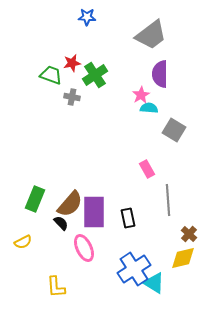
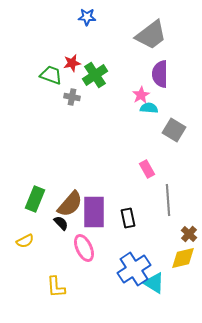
yellow semicircle: moved 2 px right, 1 px up
